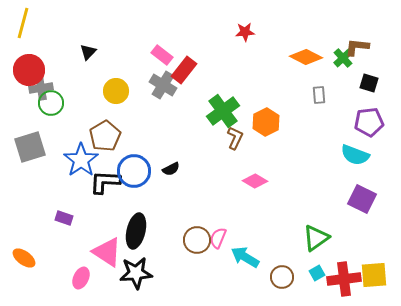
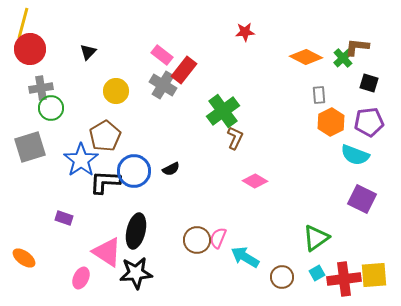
red circle at (29, 70): moved 1 px right, 21 px up
green circle at (51, 103): moved 5 px down
orange hexagon at (266, 122): moved 65 px right
